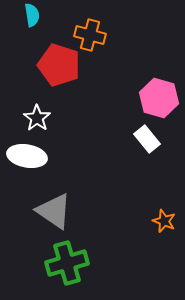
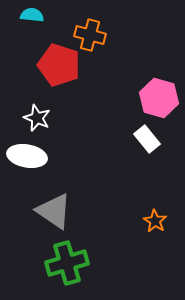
cyan semicircle: rotated 75 degrees counterclockwise
white star: rotated 12 degrees counterclockwise
orange star: moved 9 px left; rotated 10 degrees clockwise
